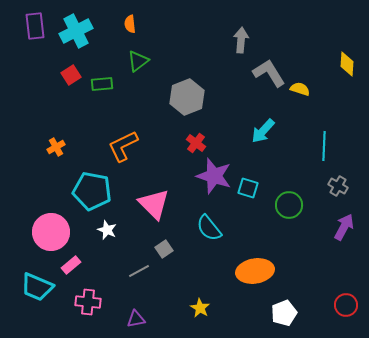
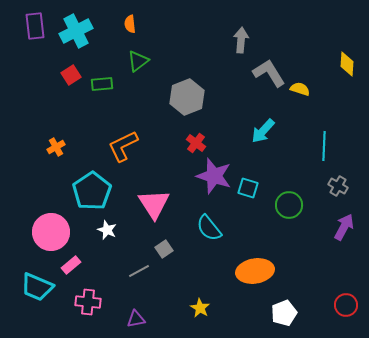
cyan pentagon: rotated 27 degrees clockwise
pink triangle: rotated 12 degrees clockwise
